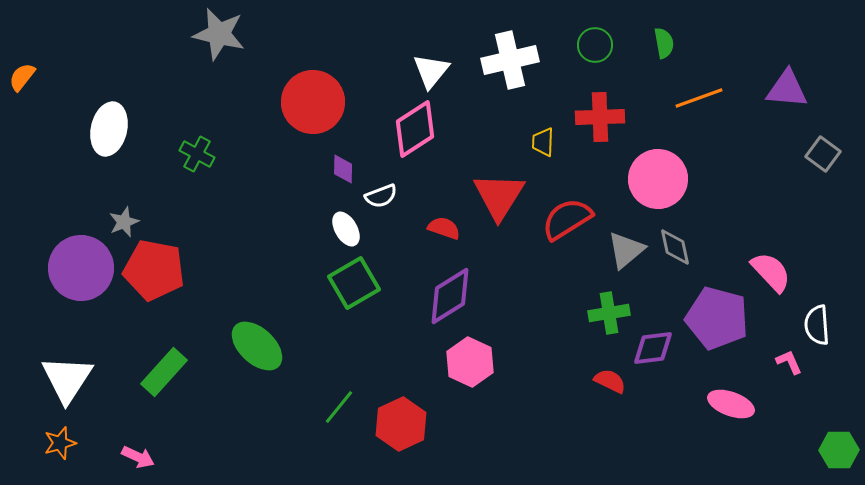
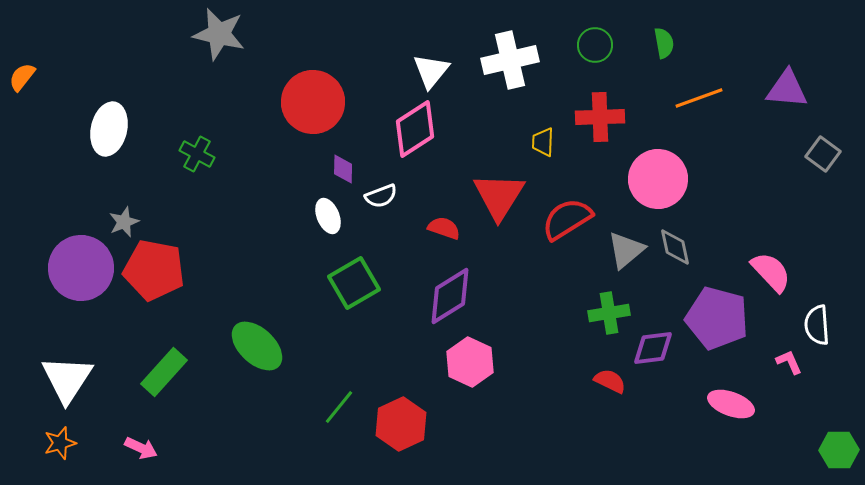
white ellipse at (346, 229): moved 18 px left, 13 px up; rotated 8 degrees clockwise
pink arrow at (138, 457): moved 3 px right, 9 px up
